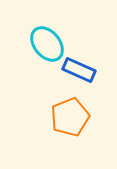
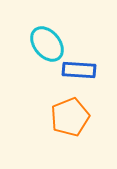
blue rectangle: rotated 20 degrees counterclockwise
